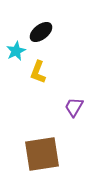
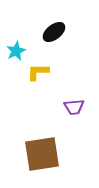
black ellipse: moved 13 px right
yellow L-shape: rotated 70 degrees clockwise
purple trapezoid: rotated 125 degrees counterclockwise
